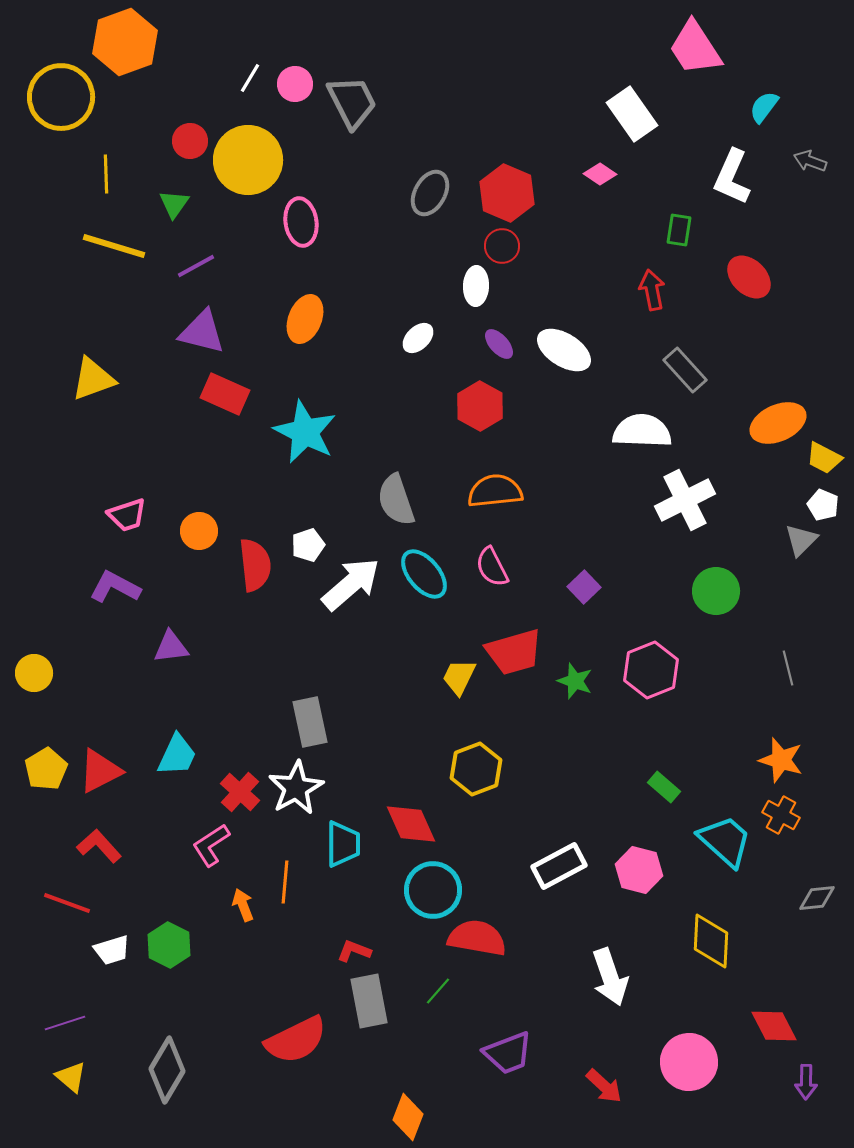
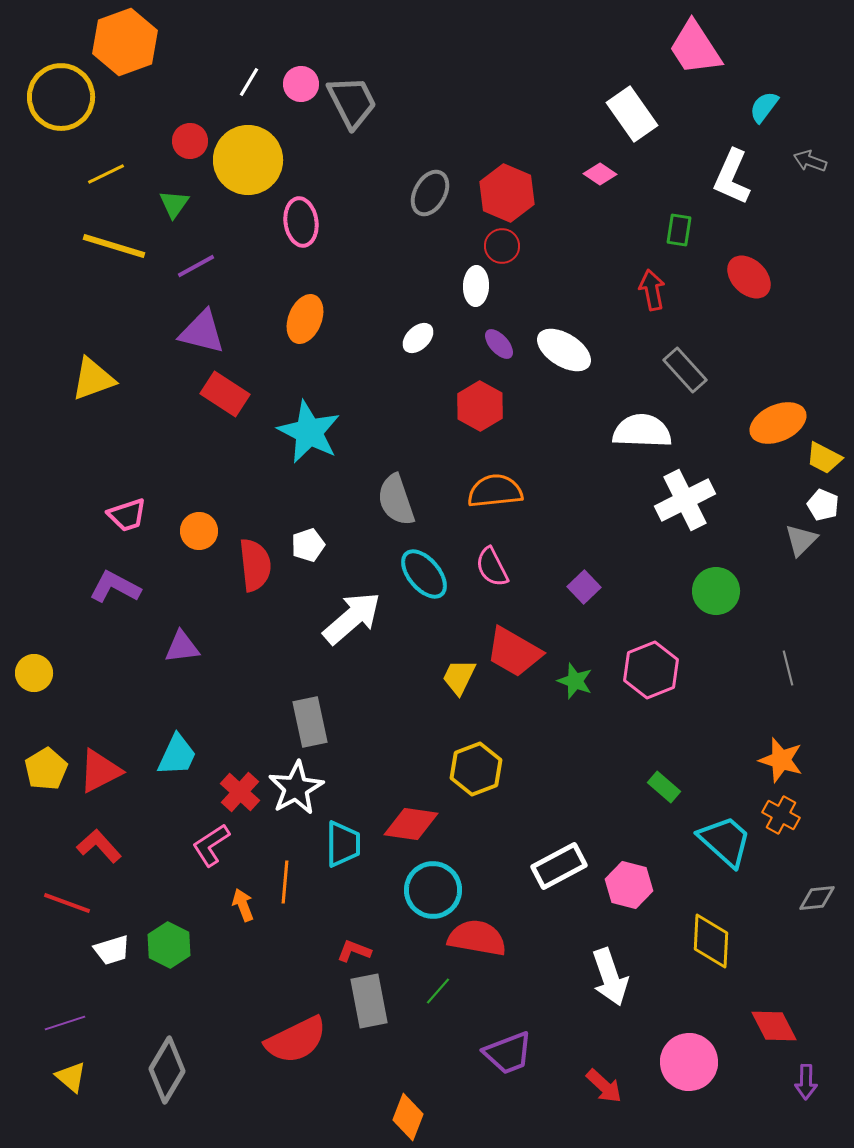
white line at (250, 78): moved 1 px left, 4 px down
pink circle at (295, 84): moved 6 px right
yellow line at (106, 174): rotated 66 degrees clockwise
red rectangle at (225, 394): rotated 9 degrees clockwise
cyan star at (305, 432): moved 4 px right
white arrow at (351, 584): moved 1 px right, 34 px down
purple triangle at (171, 647): moved 11 px right
red trapezoid at (514, 652): rotated 46 degrees clockwise
red diamond at (411, 824): rotated 58 degrees counterclockwise
pink hexagon at (639, 870): moved 10 px left, 15 px down
